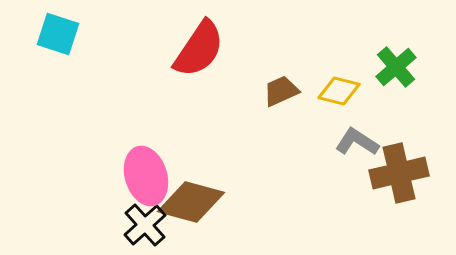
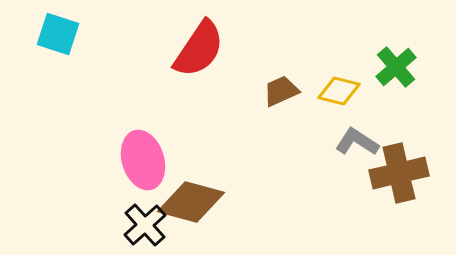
pink ellipse: moved 3 px left, 16 px up
